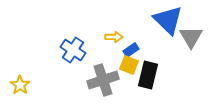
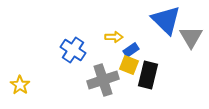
blue triangle: moved 2 px left
